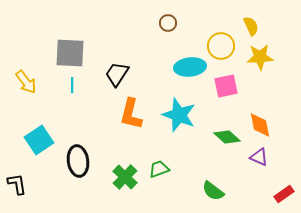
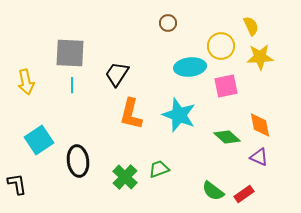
yellow arrow: rotated 25 degrees clockwise
red rectangle: moved 40 px left
